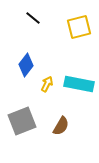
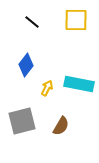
black line: moved 1 px left, 4 px down
yellow square: moved 3 px left, 7 px up; rotated 15 degrees clockwise
yellow arrow: moved 4 px down
gray square: rotated 8 degrees clockwise
